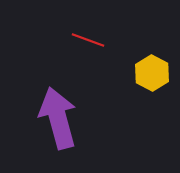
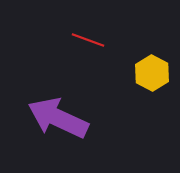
purple arrow: rotated 50 degrees counterclockwise
